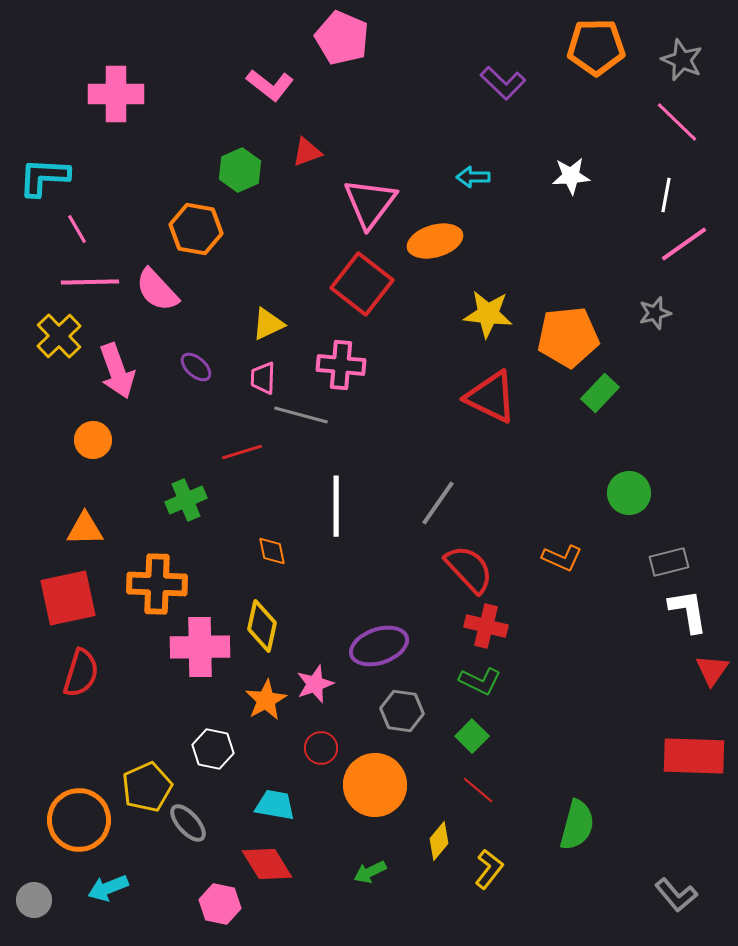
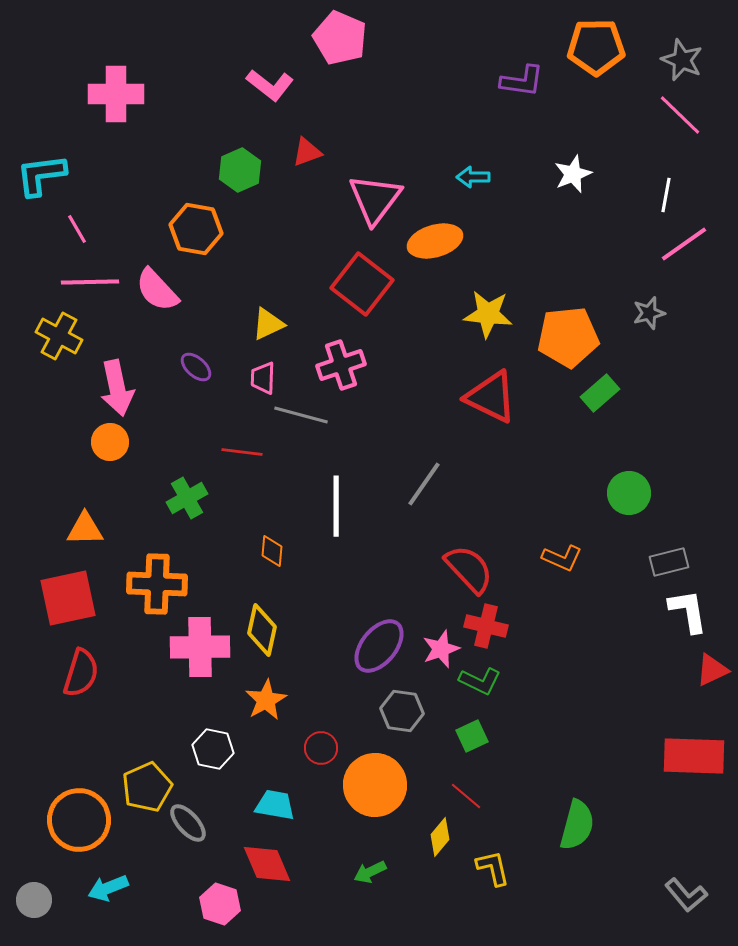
pink pentagon at (342, 38): moved 2 px left
purple L-shape at (503, 83): moved 19 px right, 2 px up; rotated 36 degrees counterclockwise
pink line at (677, 122): moved 3 px right, 7 px up
white star at (571, 176): moved 2 px right, 2 px up; rotated 18 degrees counterclockwise
cyan L-shape at (44, 177): moved 3 px left, 2 px up; rotated 10 degrees counterclockwise
pink triangle at (370, 203): moved 5 px right, 4 px up
gray star at (655, 313): moved 6 px left
yellow cross at (59, 336): rotated 18 degrees counterclockwise
pink cross at (341, 365): rotated 24 degrees counterclockwise
pink arrow at (117, 371): moved 17 px down; rotated 8 degrees clockwise
green rectangle at (600, 393): rotated 6 degrees clockwise
orange circle at (93, 440): moved 17 px right, 2 px down
red line at (242, 452): rotated 24 degrees clockwise
green cross at (186, 500): moved 1 px right, 2 px up; rotated 6 degrees counterclockwise
gray line at (438, 503): moved 14 px left, 19 px up
orange diamond at (272, 551): rotated 16 degrees clockwise
yellow diamond at (262, 626): moved 4 px down
purple ellipse at (379, 646): rotated 32 degrees counterclockwise
red triangle at (712, 670): rotated 30 degrees clockwise
pink star at (315, 684): moved 126 px right, 35 px up
green square at (472, 736): rotated 20 degrees clockwise
red line at (478, 790): moved 12 px left, 6 px down
yellow diamond at (439, 841): moved 1 px right, 4 px up
red diamond at (267, 864): rotated 8 degrees clockwise
yellow L-shape at (489, 869): moved 4 px right, 1 px up; rotated 51 degrees counterclockwise
gray L-shape at (676, 895): moved 10 px right
pink hexagon at (220, 904): rotated 6 degrees clockwise
